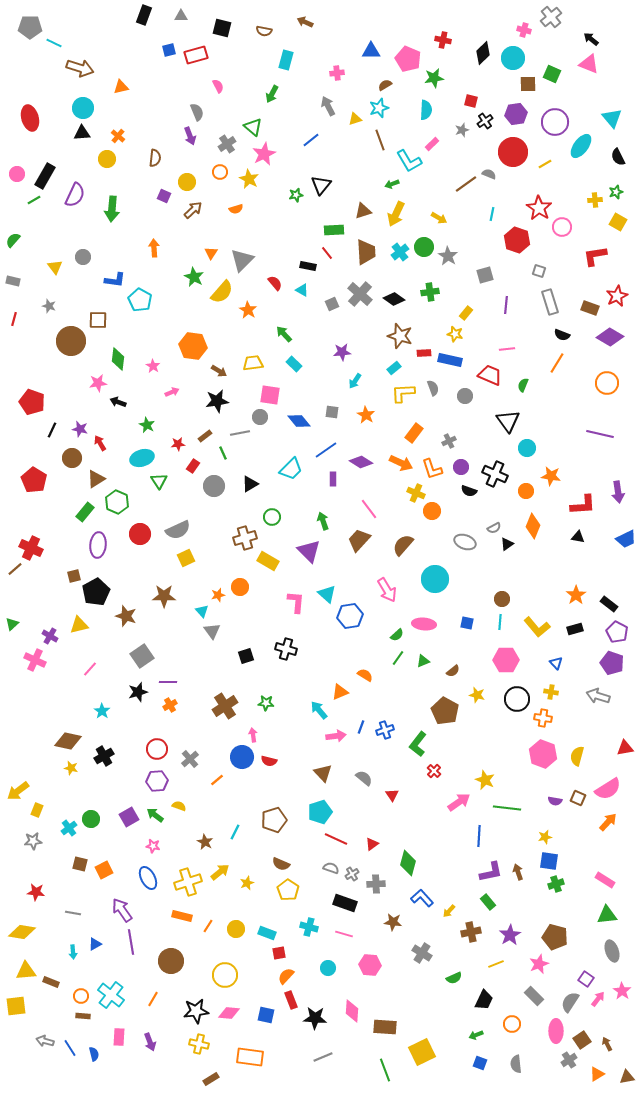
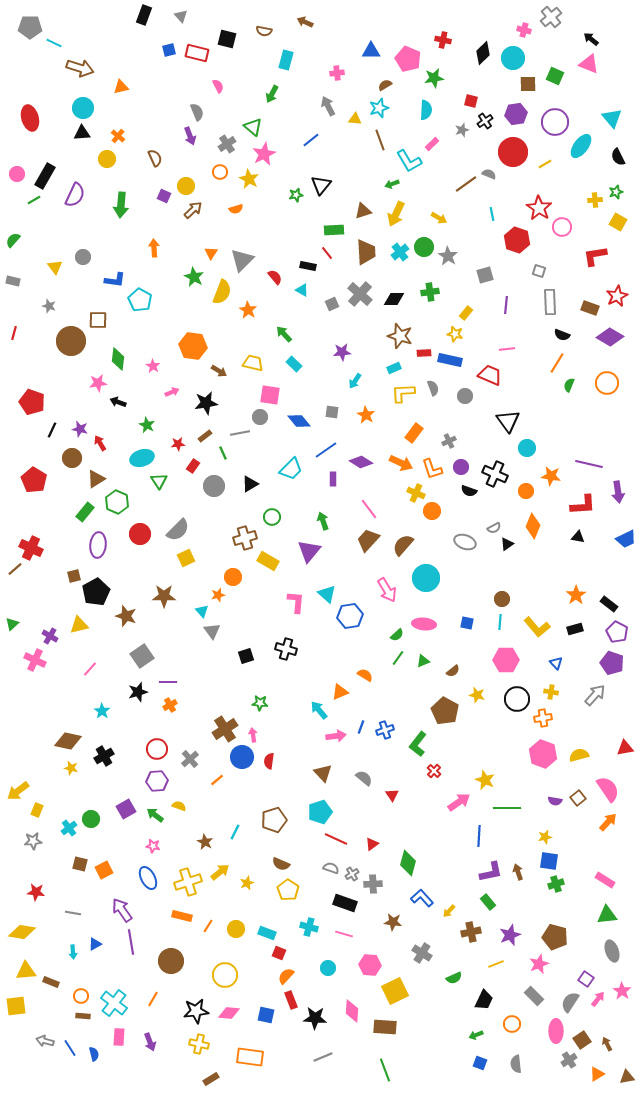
gray triangle at (181, 16): rotated 48 degrees clockwise
black square at (222, 28): moved 5 px right, 11 px down
red rectangle at (196, 55): moved 1 px right, 2 px up; rotated 30 degrees clockwise
green square at (552, 74): moved 3 px right, 2 px down
yellow triangle at (355, 119): rotated 24 degrees clockwise
brown semicircle at (155, 158): rotated 30 degrees counterclockwise
yellow circle at (187, 182): moved 1 px left, 4 px down
green arrow at (112, 209): moved 9 px right, 4 px up
cyan line at (492, 214): rotated 24 degrees counterclockwise
red semicircle at (275, 283): moved 6 px up
yellow semicircle at (222, 292): rotated 20 degrees counterclockwise
black diamond at (394, 299): rotated 35 degrees counterclockwise
gray rectangle at (550, 302): rotated 15 degrees clockwise
red line at (14, 319): moved 14 px down
yellow trapezoid at (253, 363): rotated 20 degrees clockwise
cyan rectangle at (394, 368): rotated 16 degrees clockwise
green semicircle at (523, 385): moved 46 px right
black star at (217, 401): moved 11 px left, 2 px down
purple line at (600, 434): moved 11 px left, 30 px down
gray semicircle at (178, 530): rotated 20 degrees counterclockwise
brown trapezoid at (359, 540): moved 9 px right
purple triangle at (309, 551): rotated 25 degrees clockwise
cyan circle at (435, 579): moved 9 px left, 1 px up
orange circle at (240, 587): moved 7 px left, 10 px up
gray arrow at (598, 696): moved 3 px left, 1 px up; rotated 115 degrees clockwise
green star at (266, 703): moved 6 px left
brown cross at (225, 706): moved 23 px down
orange cross at (543, 718): rotated 18 degrees counterclockwise
yellow semicircle at (577, 756): moved 2 px right, 1 px up; rotated 60 degrees clockwise
red semicircle at (269, 761): rotated 84 degrees clockwise
pink semicircle at (608, 789): rotated 92 degrees counterclockwise
brown square at (578, 798): rotated 28 degrees clockwise
green line at (507, 808): rotated 8 degrees counterclockwise
purple square at (129, 817): moved 3 px left, 8 px up
gray cross at (376, 884): moved 3 px left
purple star at (510, 935): rotated 10 degrees clockwise
red square at (279, 953): rotated 32 degrees clockwise
cyan cross at (111, 995): moved 3 px right, 8 px down
yellow square at (422, 1052): moved 27 px left, 61 px up
